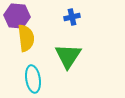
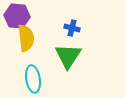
blue cross: moved 11 px down; rotated 28 degrees clockwise
